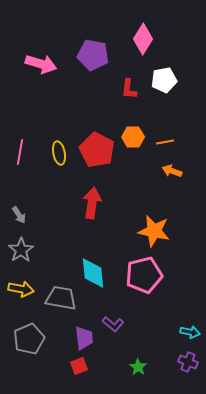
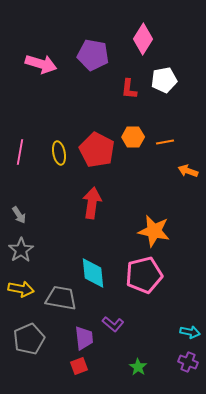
orange arrow: moved 16 px right
